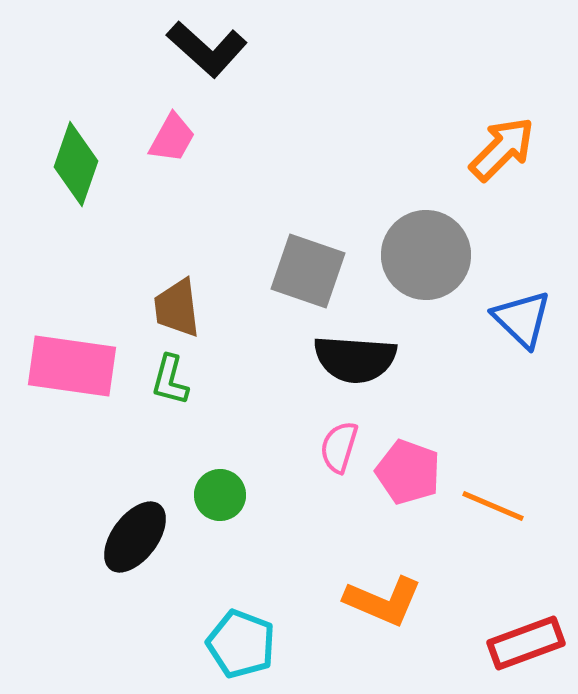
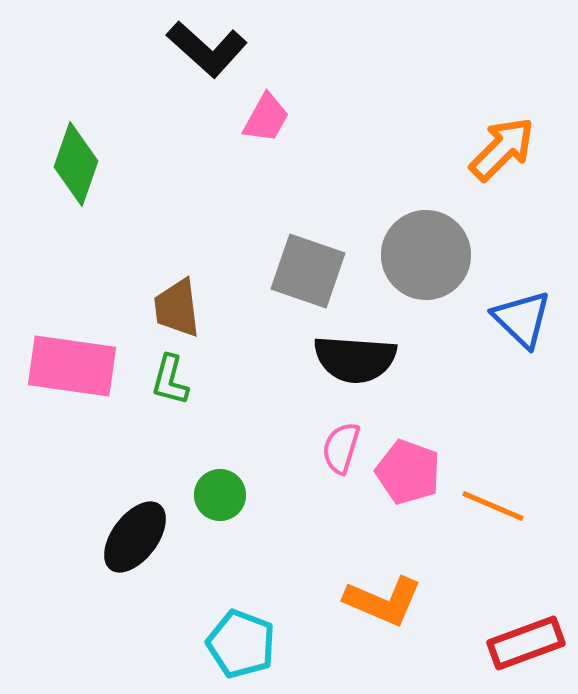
pink trapezoid: moved 94 px right, 20 px up
pink semicircle: moved 2 px right, 1 px down
